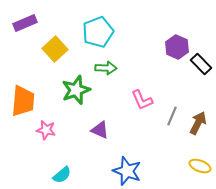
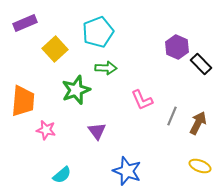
purple triangle: moved 3 px left, 1 px down; rotated 30 degrees clockwise
